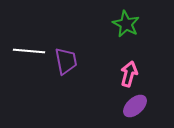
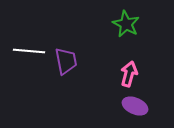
purple ellipse: rotated 65 degrees clockwise
